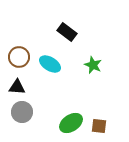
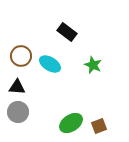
brown circle: moved 2 px right, 1 px up
gray circle: moved 4 px left
brown square: rotated 28 degrees counterclockwise
